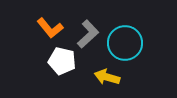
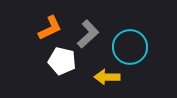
orange L-shape: rotated 76 degrees counterclockwise
cyan circle: moved 5 px right, 4 px down
yellow arrow: rotated 15 degrees counterclockwise
